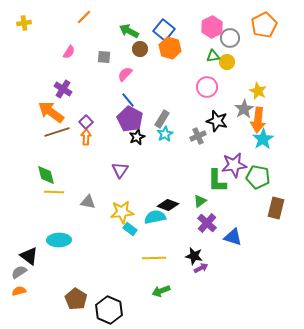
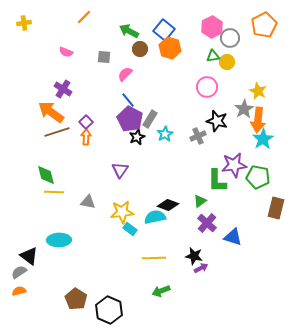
pink semicircle at (69, 52): moved 3 px left; rotated 80 degrees clockwise
gray rectangle at (162, 119): moved 12 px left
